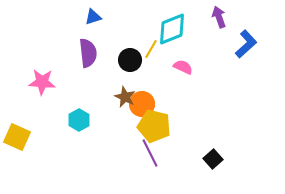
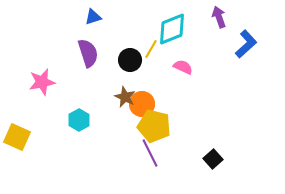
purple semicircle: rotated 12 degrees counterclockwise
pink star: rotated 16 degrees counterclockwise
